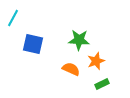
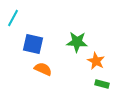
green star: moved 2 px left, 2 px down
orange star: rotated 24 degrees counterclockwise
orange semicircle: moved 28 px left
green rectangle: rotated 40 degrees clockwise
